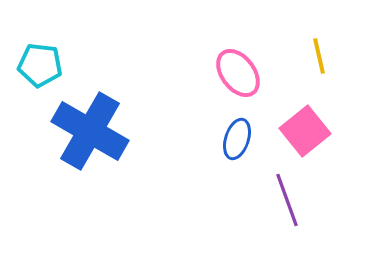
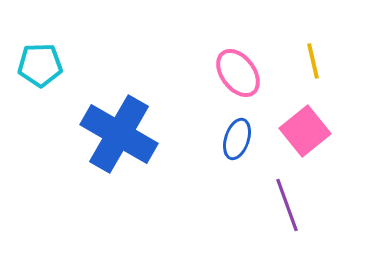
yellow line: moved 6 px left, 5 px down
cyan pentagon: rotated 9 degrees counterclockwise
blue cross: moved 29 px right, 3 px down
purple line: moved 5 px down
